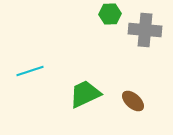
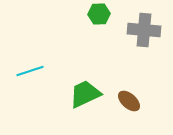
green hexagon: moved 11 px left
gray cross: moved 1 px left
brown ellipse: moved 4 px left
